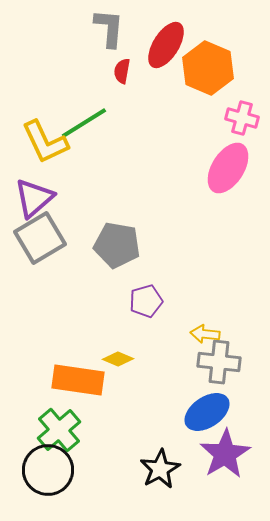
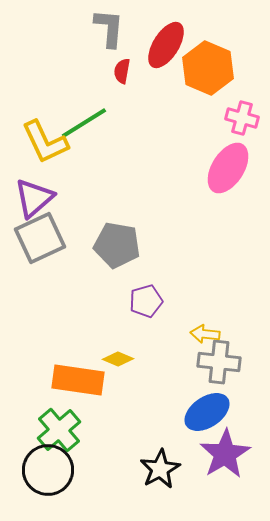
gray square: rotated 6 degrees clockwise
